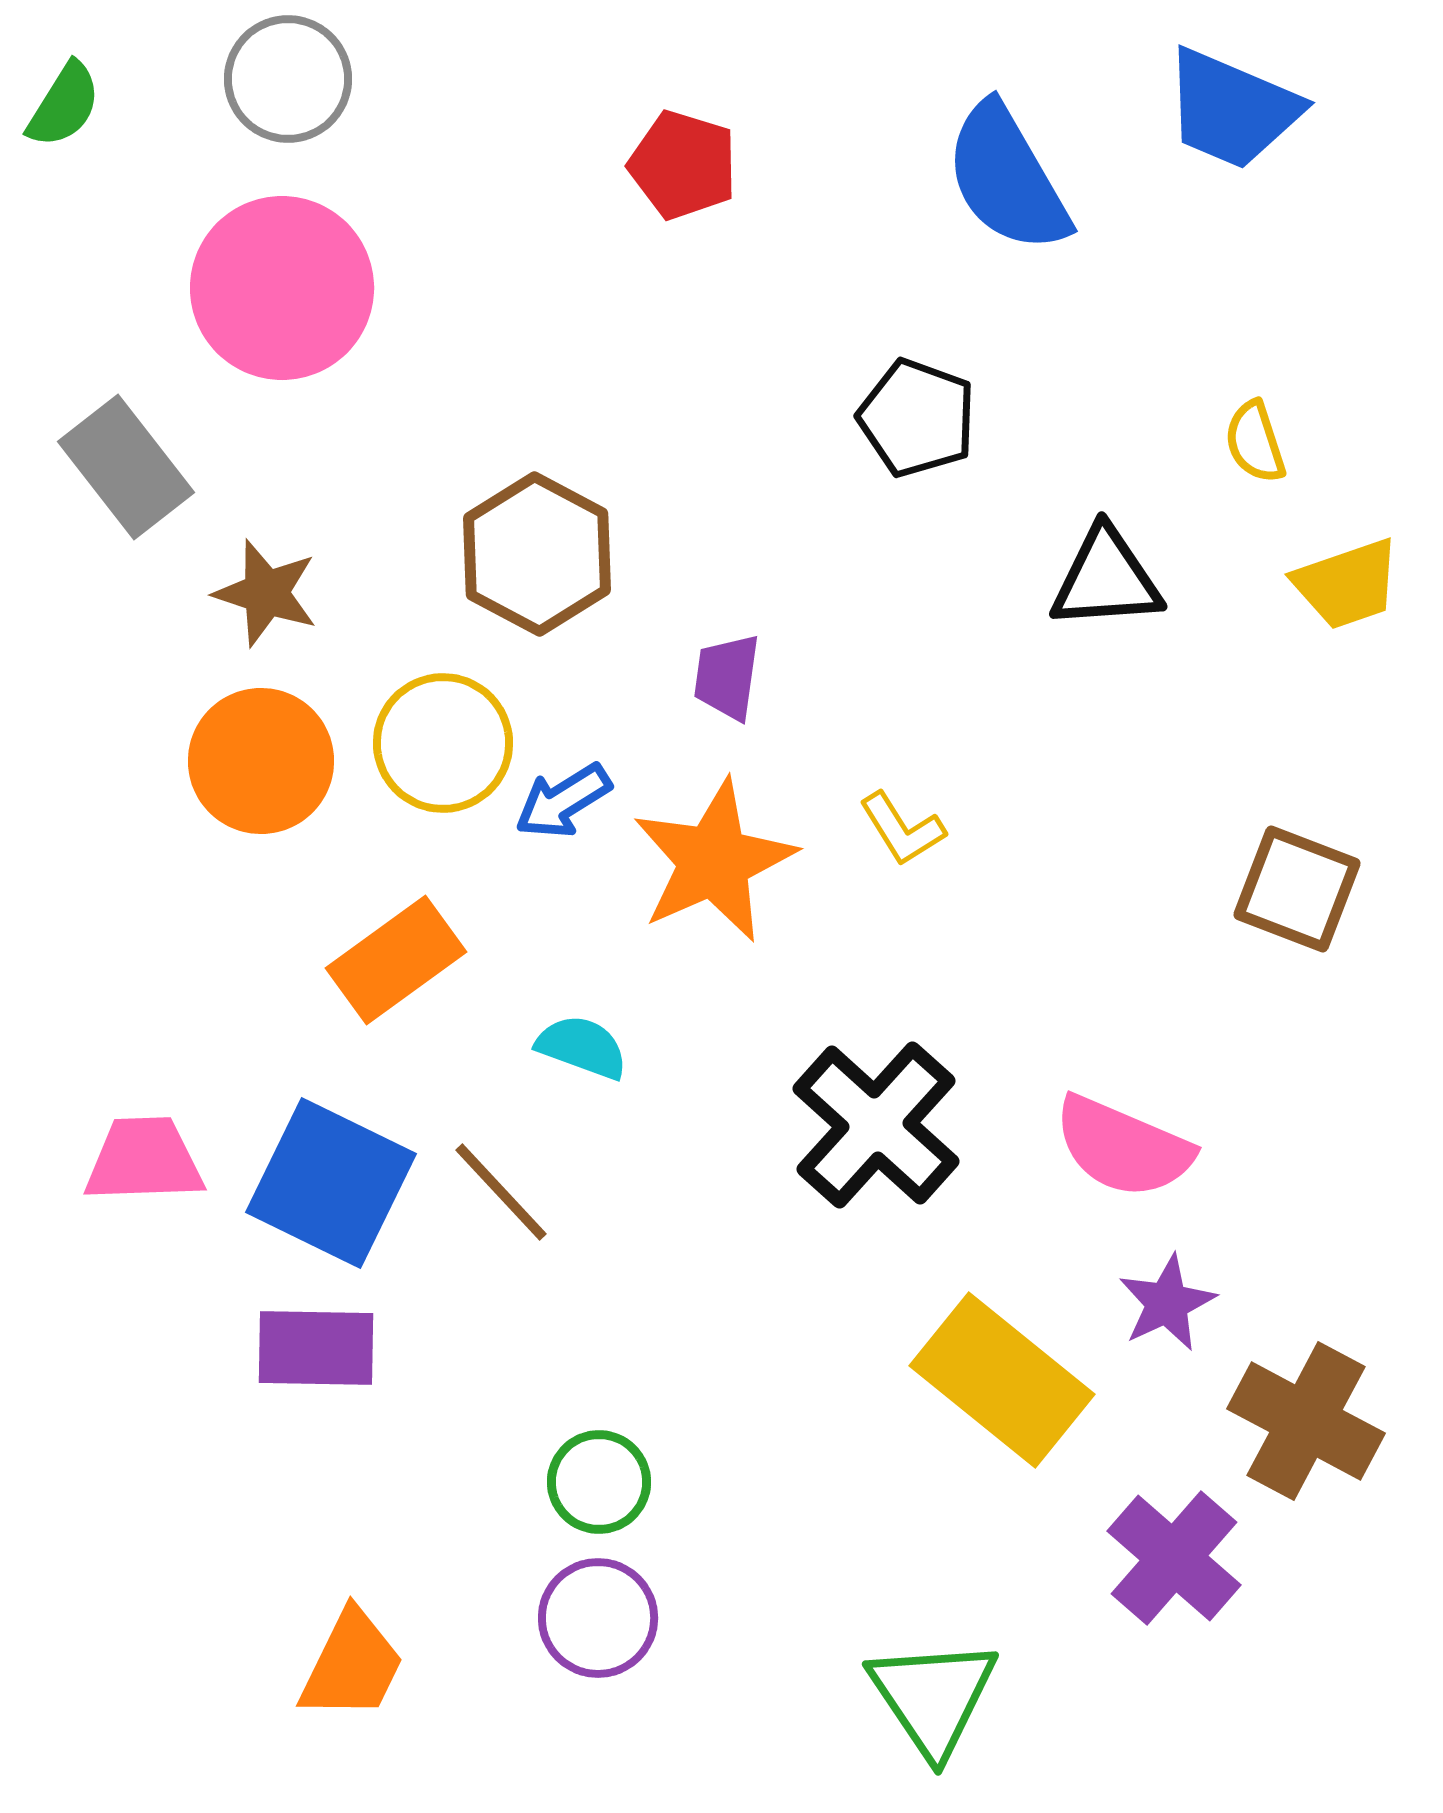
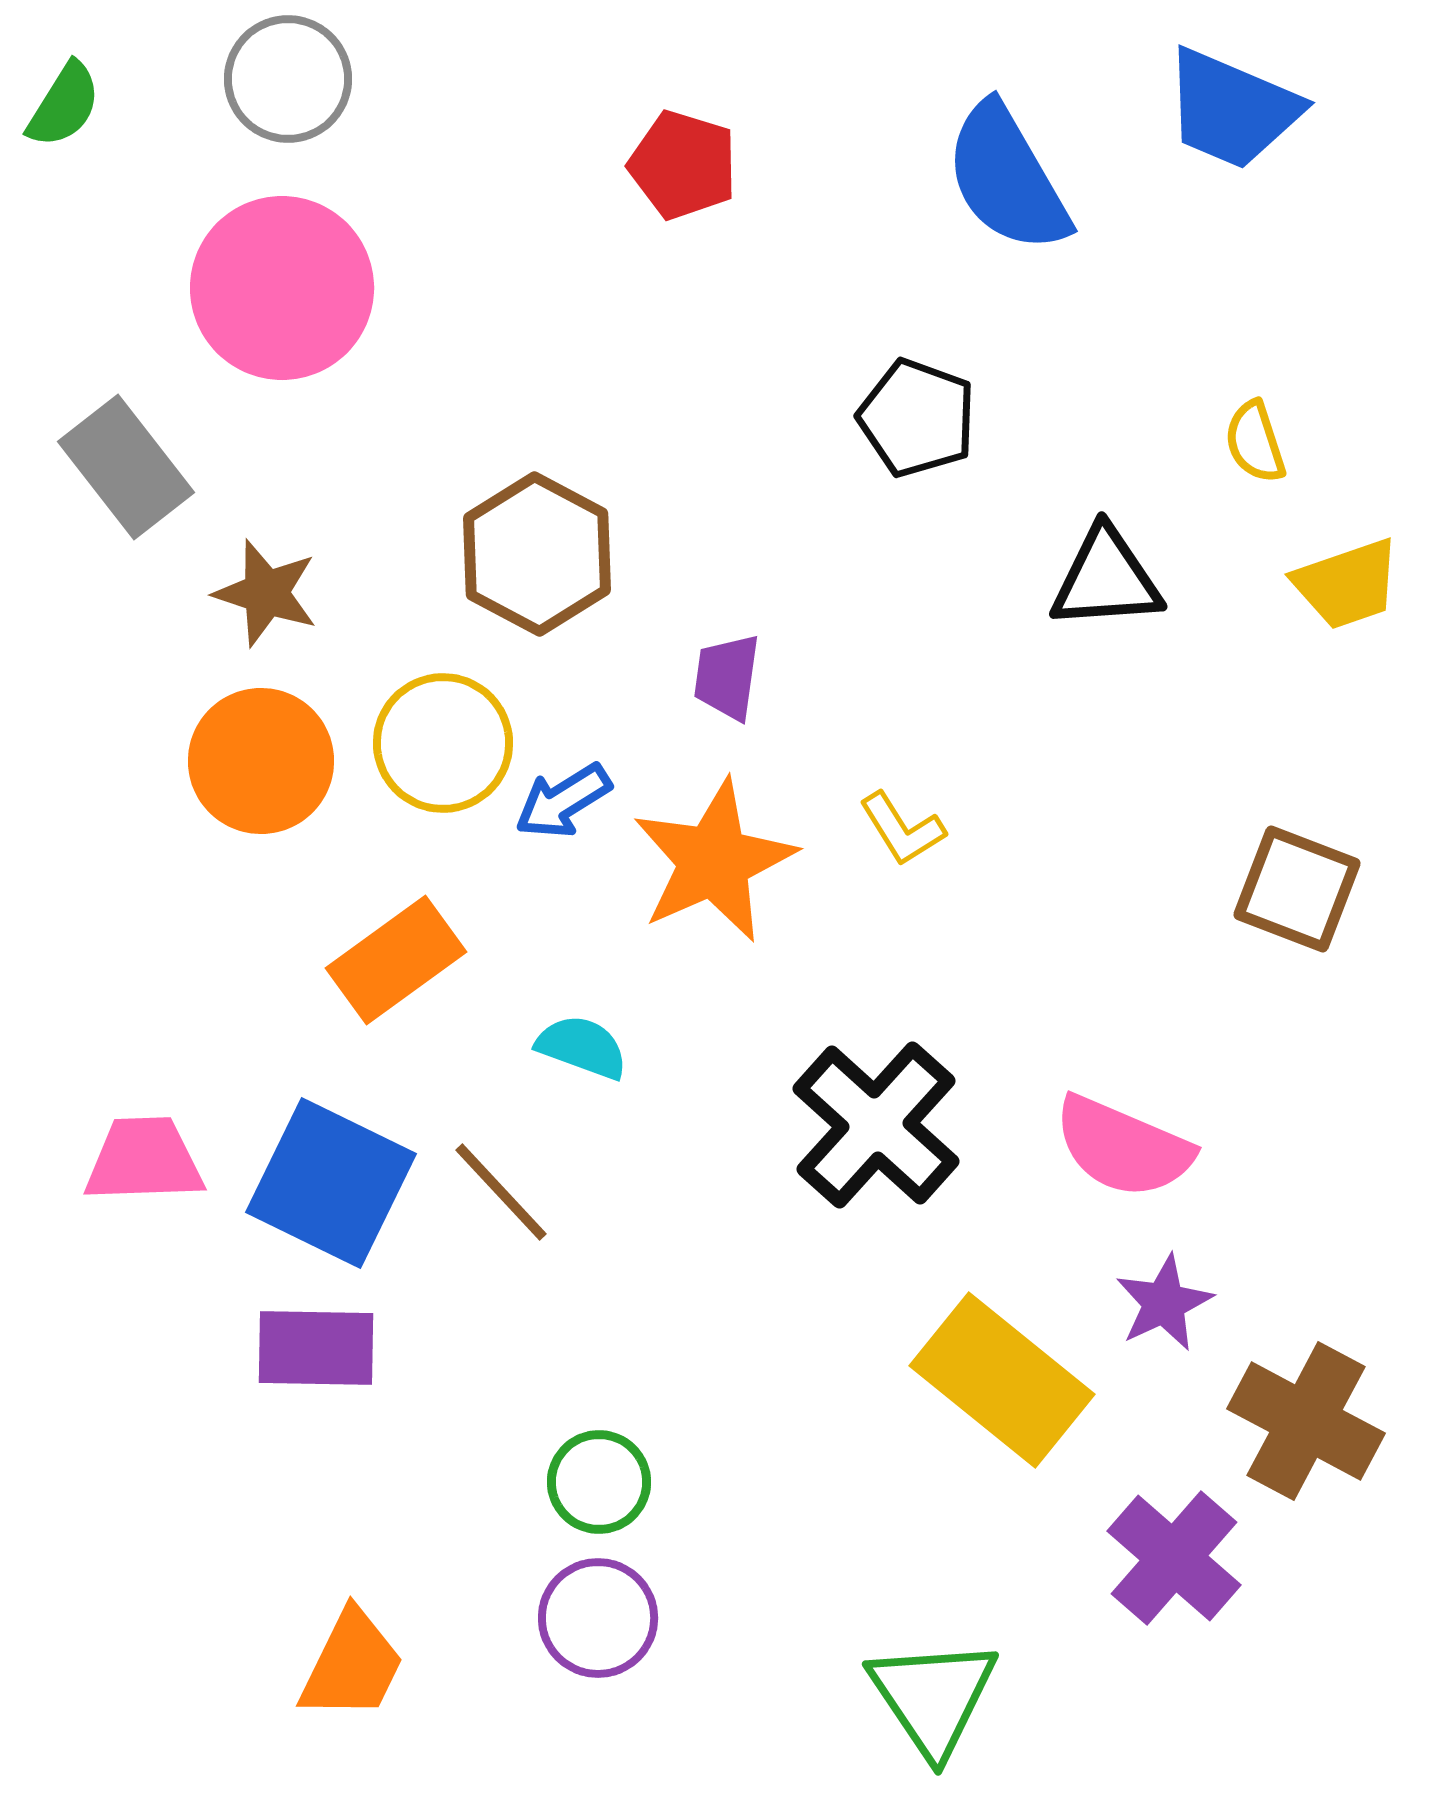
purple star: moved 3 px left
